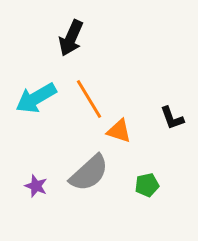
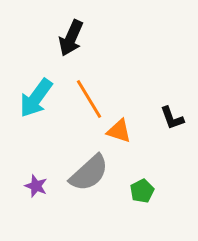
cyan arrow: rotated 24 degrees counterclockwise
green pentagon: moved 5 px left, 6 px down; rotated 15 degrees counterclockwise
